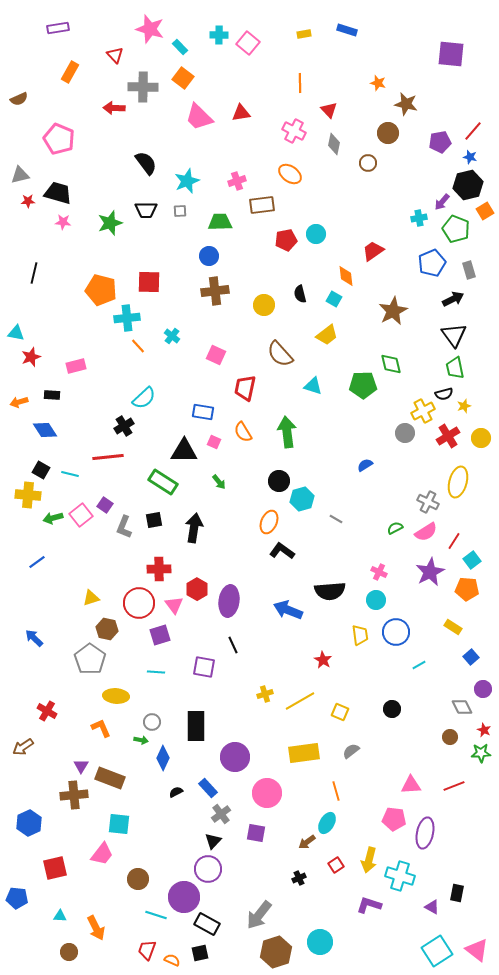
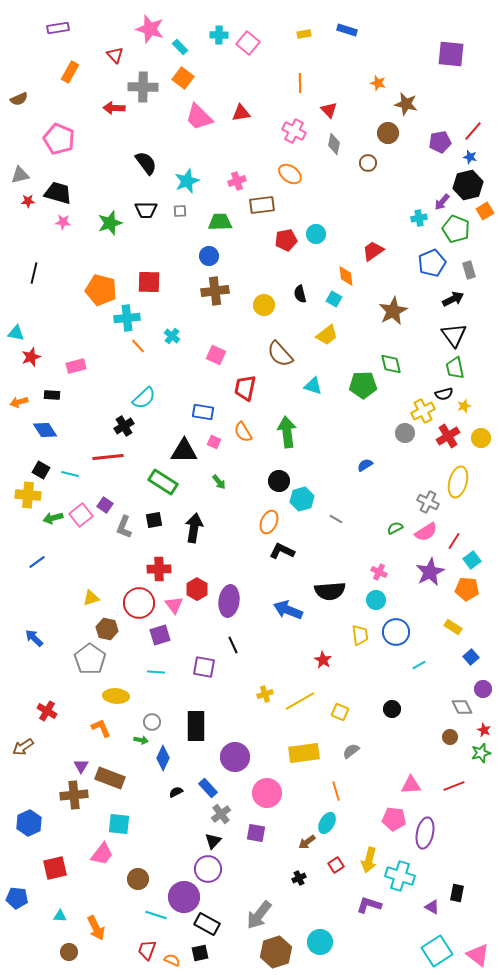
black L-shape at (282, 551): rotated 10 degrees counterclockwise
green star at (481, 753): rotated 12 degrees counterclockwise
pink triangle at (477, 950): moved 1 px right, 5 px down
